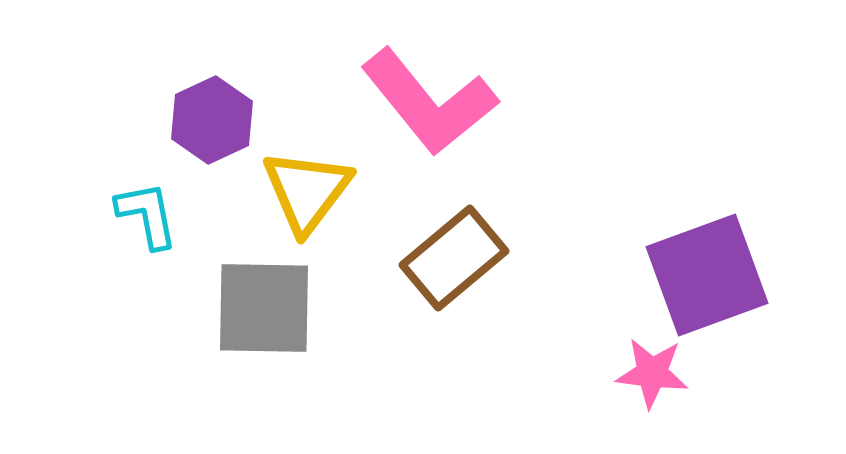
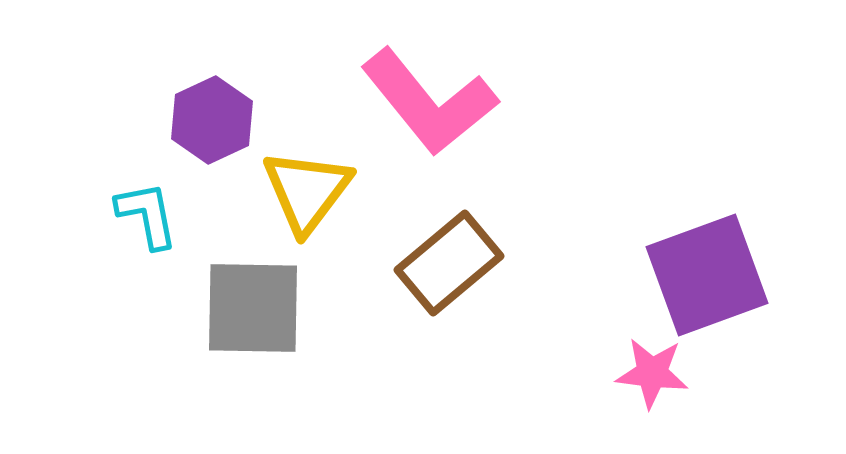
brown rectangle: moved 5 px left, 5 px down
gray square: moved 11 px left
